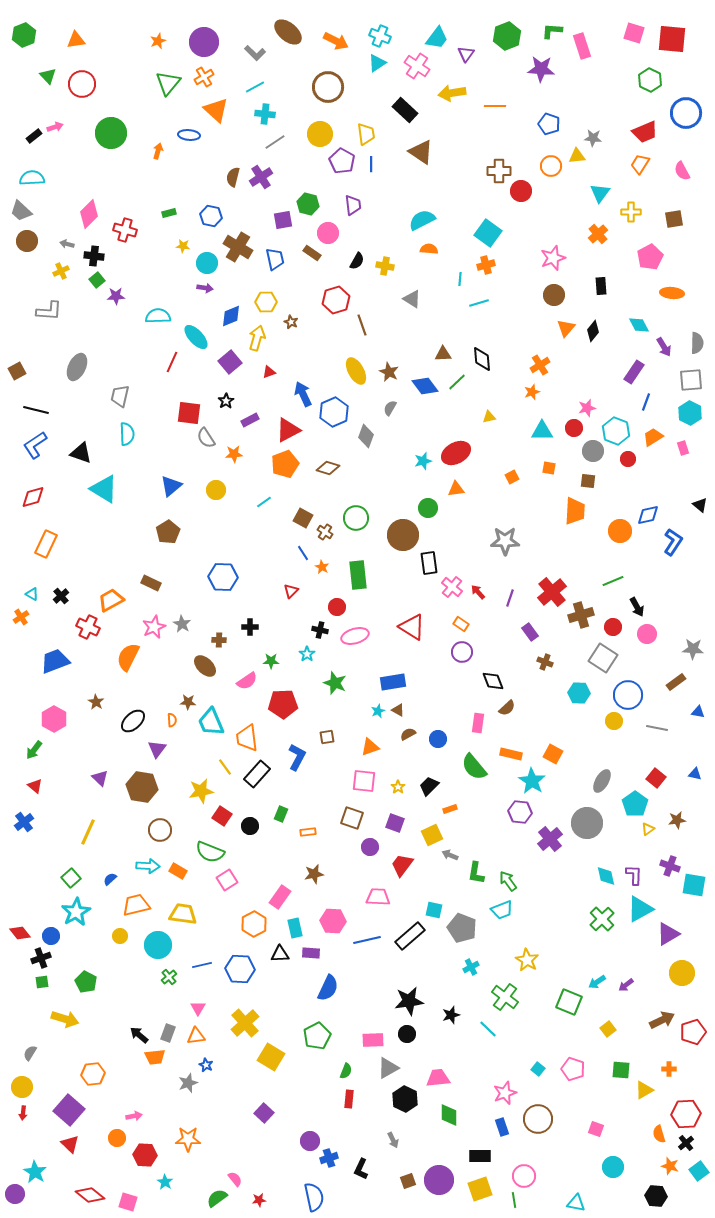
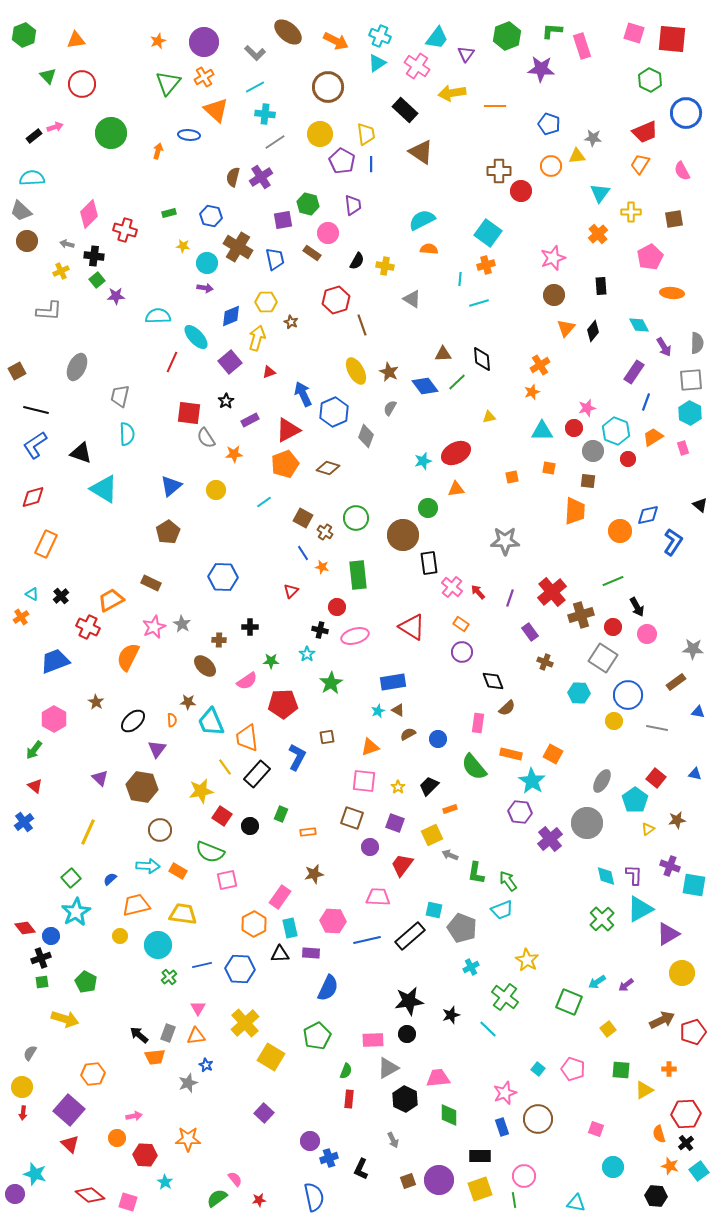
orange square at (512, 477): rotated 16 degrees clockwise
orange star at (322, 567): rotated 16 degrees counterclockwise
green star at (335, 683): moved 4 px left; rotated 20 degrees clockwise
cyan pentagon at (635, 804): moved 4 px up
pink square at (227, 880): rotated 20 degrees clockwise
cyan rectangle at (295, 928): moved 5 px left
red diamond at (20, 933): moved 5 px right, 5 px up
cyan star at (35, 1172): moved 2 px down; rotated 15 degrees counterclockwise
